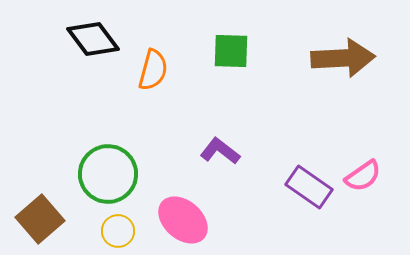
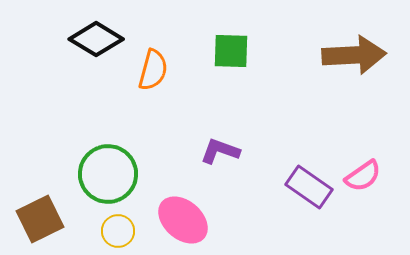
black diamond: moved 3 px right; rotated 22 degrees counterclockwise
brown arrow: moved 11 px right, 3 px up
purple L-shape: rotated 18 degrees counterclockwise
brown square: rotated 15 degrees clockwise
